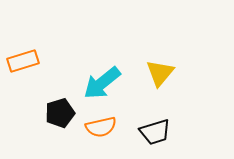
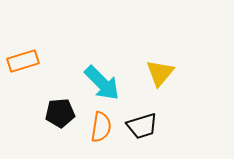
cyan arrow: rotated 96 degrees counterclockwise
black pentagon: rotated 12 degrees clockwise
orange semicircle: rotated 68 degrees counterclockwise
black trapezoid: moved 13 px left, 6 px up
